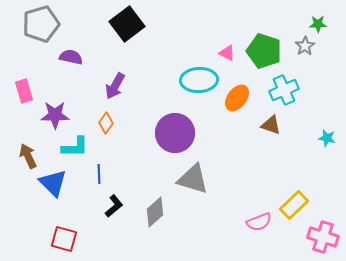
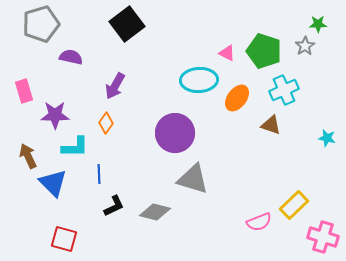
black L-shape: rotated 15 degrees clockwise
gray diamond: rotated 56 degrees clockwise
